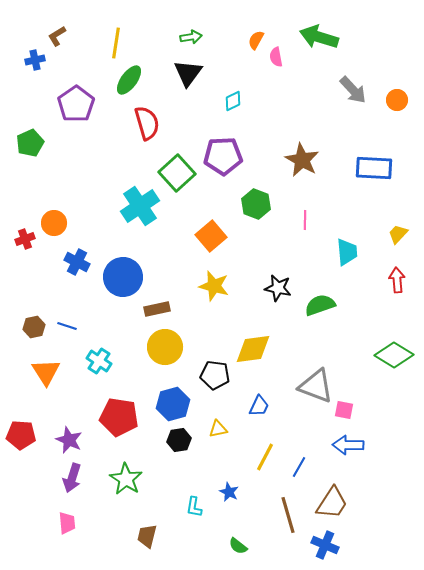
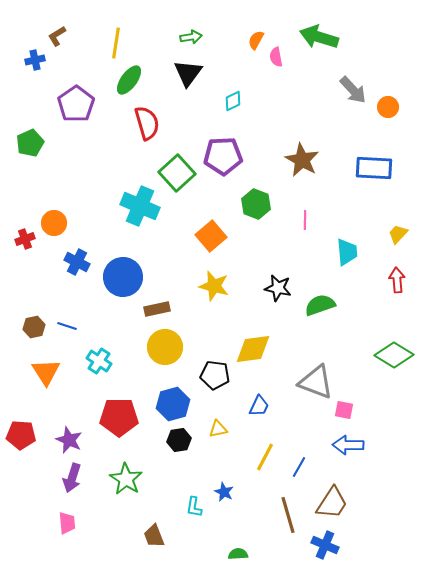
orange circle at (397, 100): moved 9 px left, 7 px down
cyan cross at (140, 206): rotated 33 degrees counterclockwise
gray triangle at (316, 386): moved 4 px up
red pentagon at (119, 417): rotated 9 degrees counterclockwise
blue star at (229, 492): moved 5 px left
brown trapezoid at (147, 536): moved 7 px right; rotated 35 degrees counterclockwise
green semicircle at (238, 546): moved 8 px down; rotated 138 degrees clockwise
